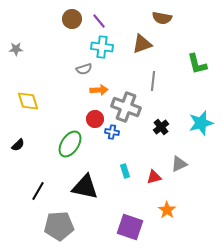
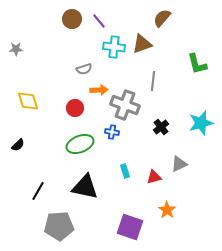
brown semicircle: rotated 120 degrees clockwise
cyan cross: moved 12 px right
gray cross: moved 1 px left, 2 px up
red circle: moved 20 px left, 11 px up
green ellipse: moved 10 px right; rotated 36 degrees clockwise
